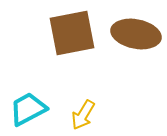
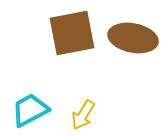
brown ellipse: moved 3 px left, 4 px down
cyan trapezoid: moved 2 px right, 1 px down
